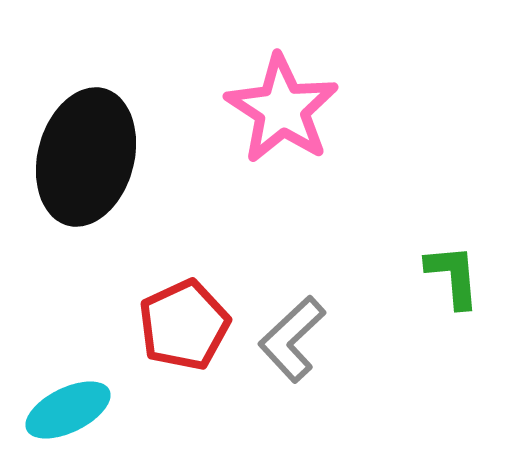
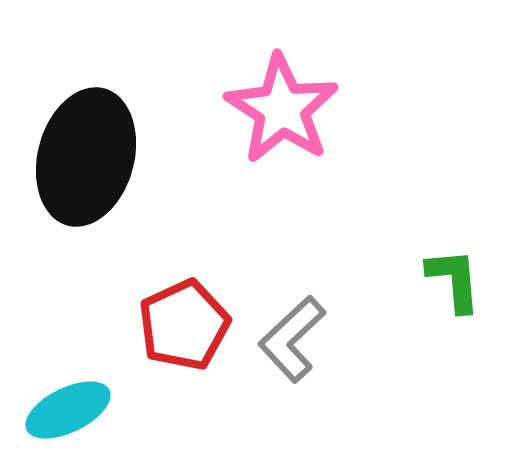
green L-shape: moved 1 px right, 4 px down
